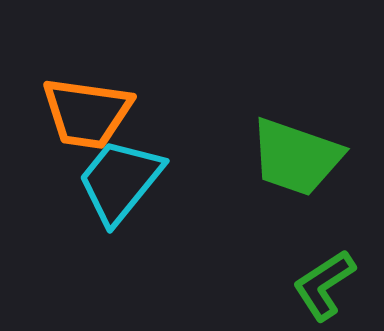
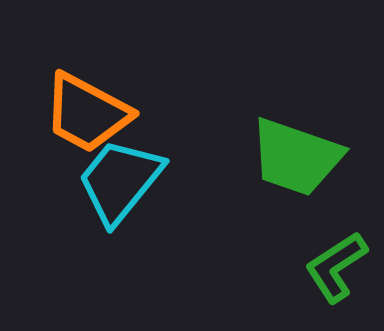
orange trapezoid: rotated 20 degrees clockwise
green L-shape: moved 12 px right, 18 px up
